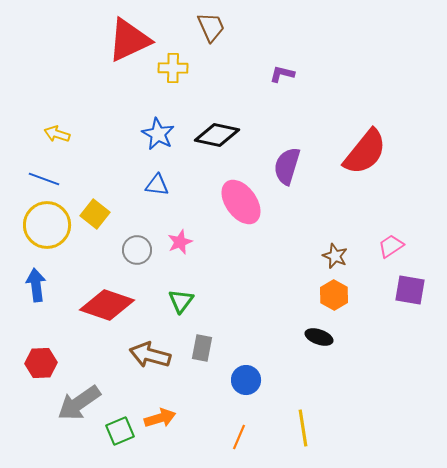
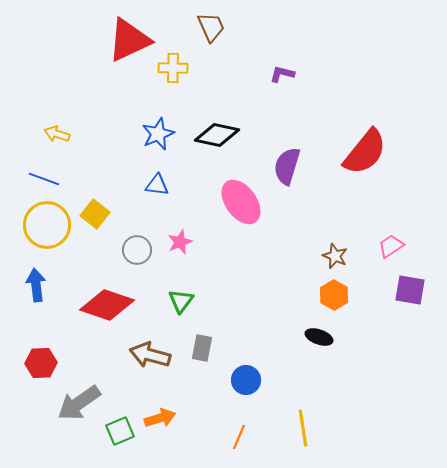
blue star: rotated 20 degrees clockwise
